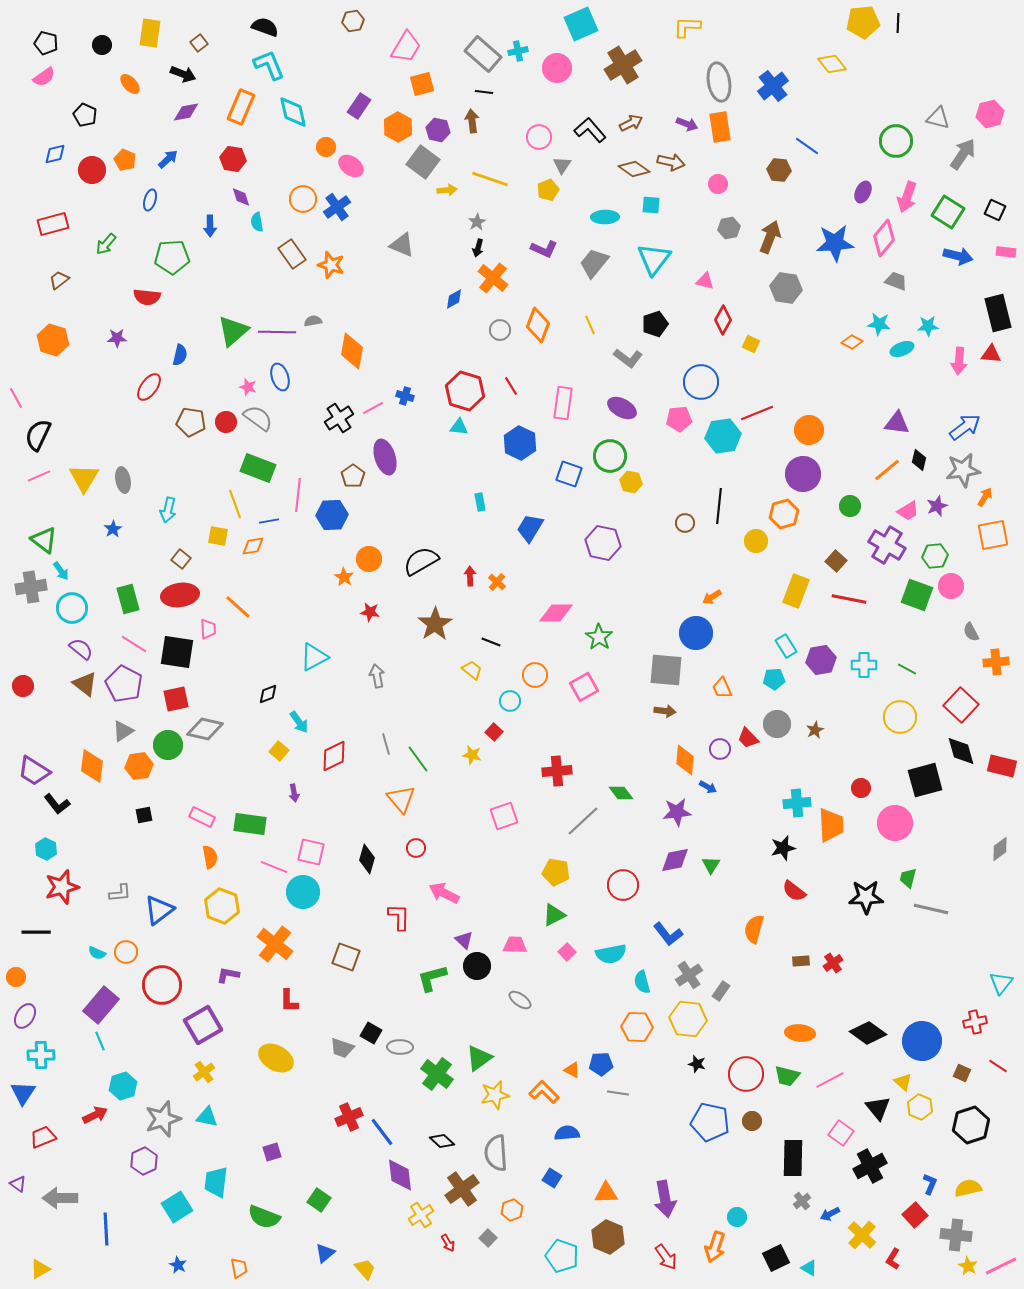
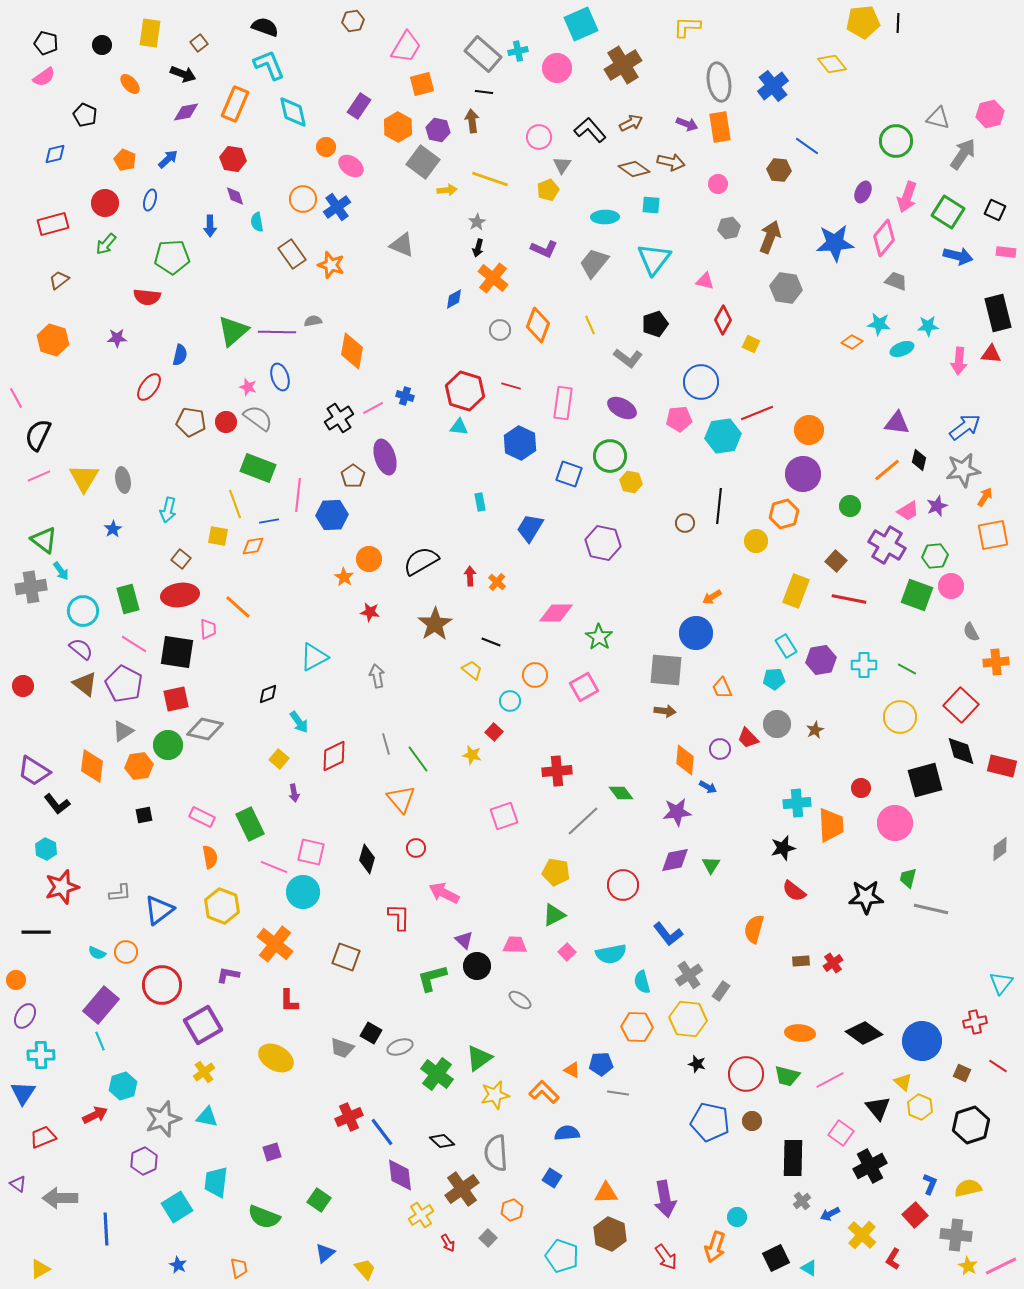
orange rectangle at (241, 107): moved 6 px left, 3 px up
red circle at (92, 170): moved 13 px right, 33 px down
purple diamond at (241, 197): moved 6 px left, 1 px up
red line at (511, 386): rotated 42 degrees counterclockwise
cyan circle at (72, 608): moved 11 px right, 3 px down
yellow square at (279, 751): moved 8 px down
green rectangle at (250, 824): rotated 56 degrees clockwise
orange circle at (16, 977): moved 3 px down
black diamond at (868, 1033): moved 4 px left
gray ellipse at (400, 1047): rotated 20 degrees counterclockwise
brown hexagon at (608, 1237): moved 2 px right, 3 px up
